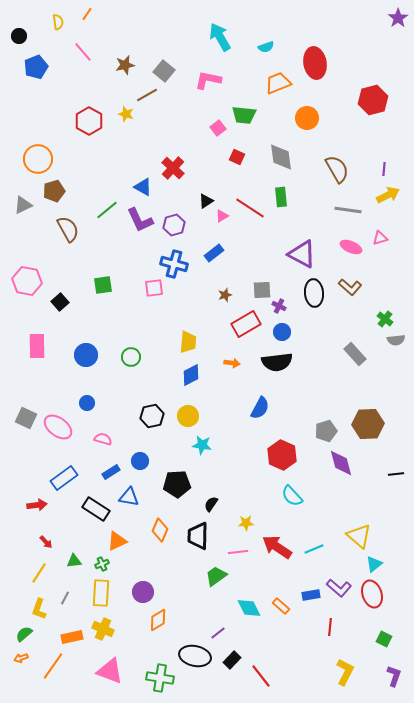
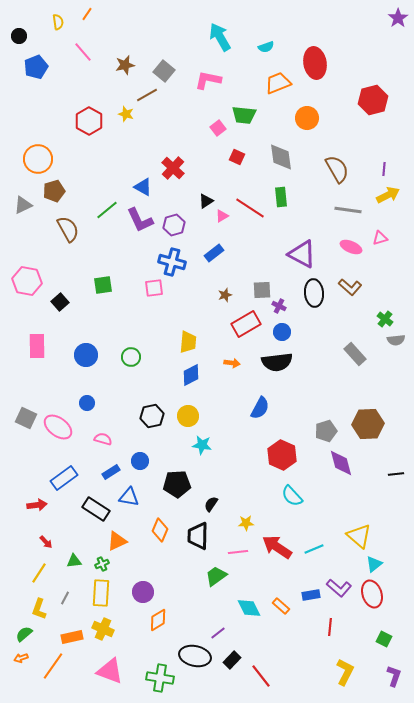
blue cross at (174, 264): moved 2 px left, 2 px up
